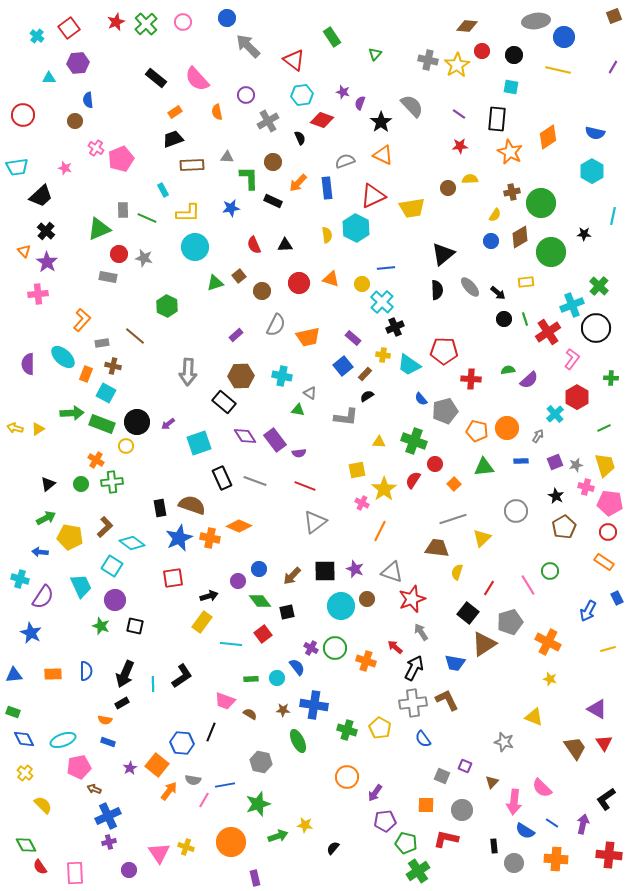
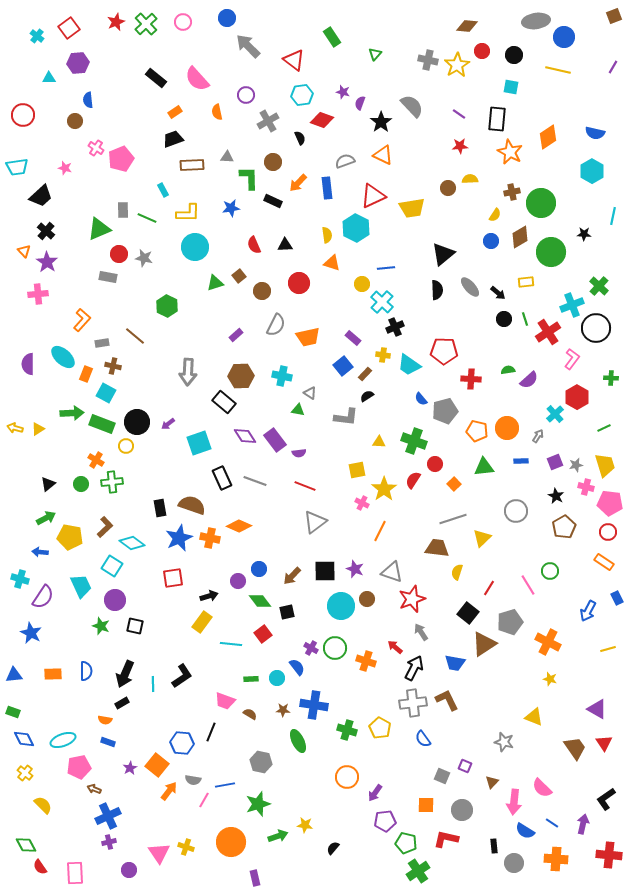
orange triangle at (331, 279): moved 1 px right, 16 px up
